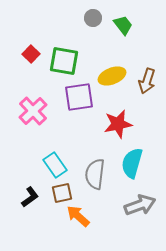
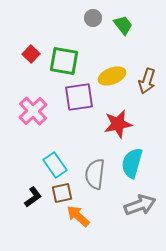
black L-shape: moved 3 px right
